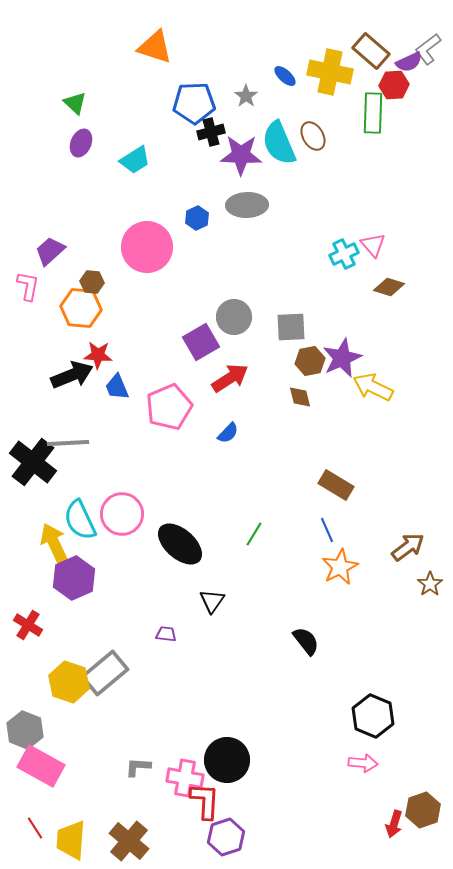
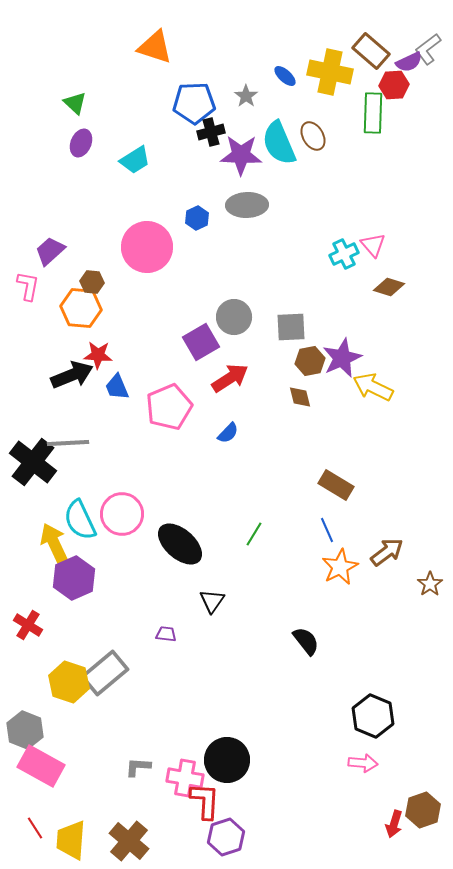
brown arrow at (408, 547): moved 21 px left, 5 px down
